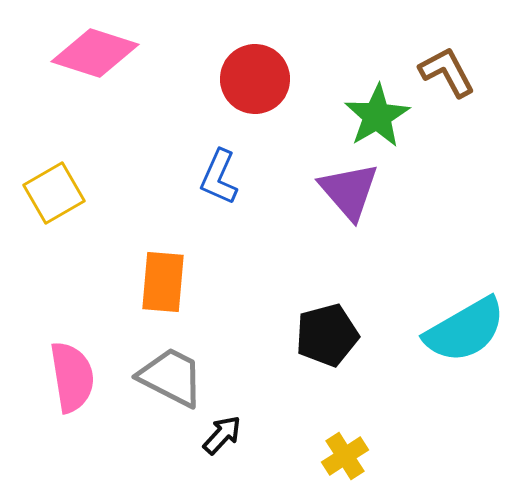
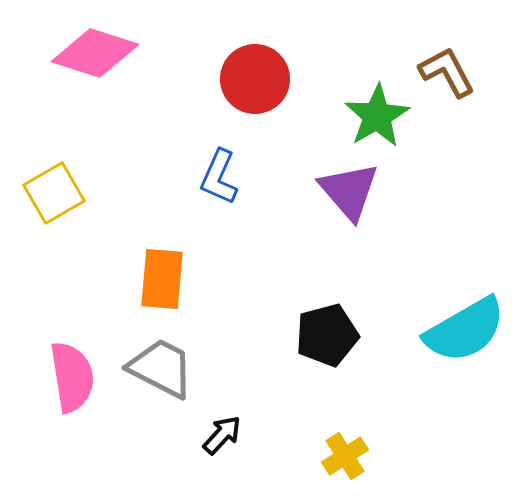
orange rectangle: moved 1 px left, 3 px up
gray trapezoid: moved 10 px left, 9 px up
